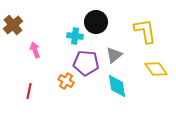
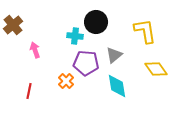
orange cross: rotated 14 degrees clockwise
